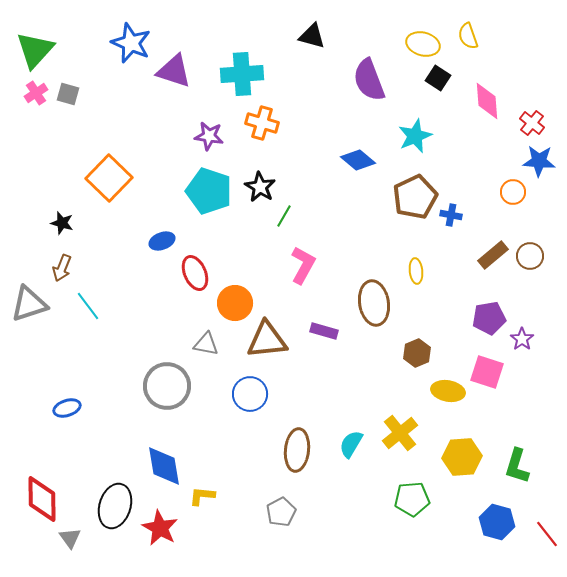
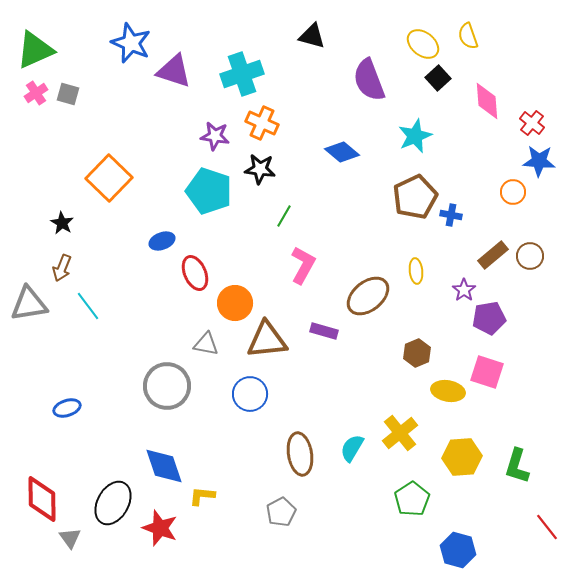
yellow ellipse at (423, 44): rotated 24 degrees clockwise
green triangle at (35, 50): rotated 24 degrees clockwise
cyan cross at (242, 74): rotated 15 degrees counterclockwise
black square at (438, 78): rotated 15 degrees clockwise
orange cross at (262, 123): rotated 8 degrees clockwise
purple star at (209, 136): moved 6 px right
blue diamond at (358, 160): moved 16 px left, 8 px up
black star at (260, 187): moved 18 px up; rotated 24 degrees counterclockwise
black star at (62, 223): rotated 15 degrees clockwise
brown ellipse at (374, 303): moved 6 px left, 7 px up; rotated 60 degrees clockwise
gray triangle at (29, 304): rotated 9 degrees clockwise
purple star at (522, 339): moved 58 px left, 49 px up
cyan semicircle at (351, 444): moved 1 px right, 4 px down
brown ellipse at (297, 450): moved 3 px right, 4 px down; rotated 15 degrees counterclockwise
blue diamond at (164, 466): rotated 9 degrees counterclockwise
green pentagon at (412, 499): rotated 28 degrees counterclockwise
black ellipse at (115, 506): moved 2 px left, 3 px up; rotated 12 degrees clockwise
blue hexagon at (497, 522): moved 39 px left, 28 px down
red star at (160, 528): rotated 9 degrees counterclockwise
red line at (547, 534): moved 7 px up
